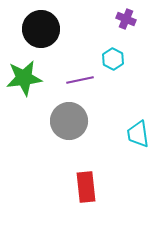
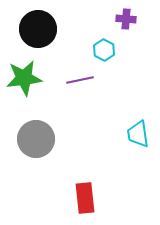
purple cross: rotated 18 degrees counterclockwise
black circle: moved 3 px left
cyan hexagon: moved 9 px left, 9 px up
gray circle: moved 33 px left, 18 px down
red rectangle: moved 1 px left, 11 px down
